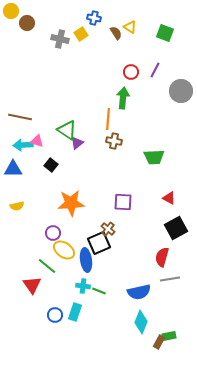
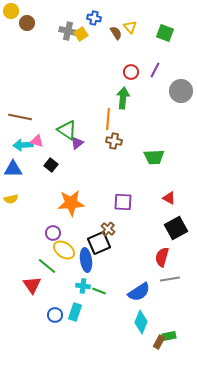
yellow triangle at (130, 27): rotated 16 degrees clockwise
gray cross at (60, 39): moved 8 px right, 8 px up
yellow semicircle at (17, 206): moved 6 px left, 7 px up
blue semicircle at (139, 292): rotated 20 degrees counterclockwise
